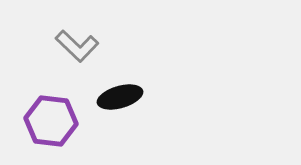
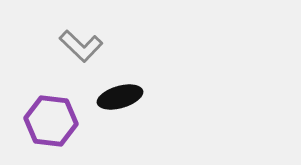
gray L-shape: moved 4 px right
